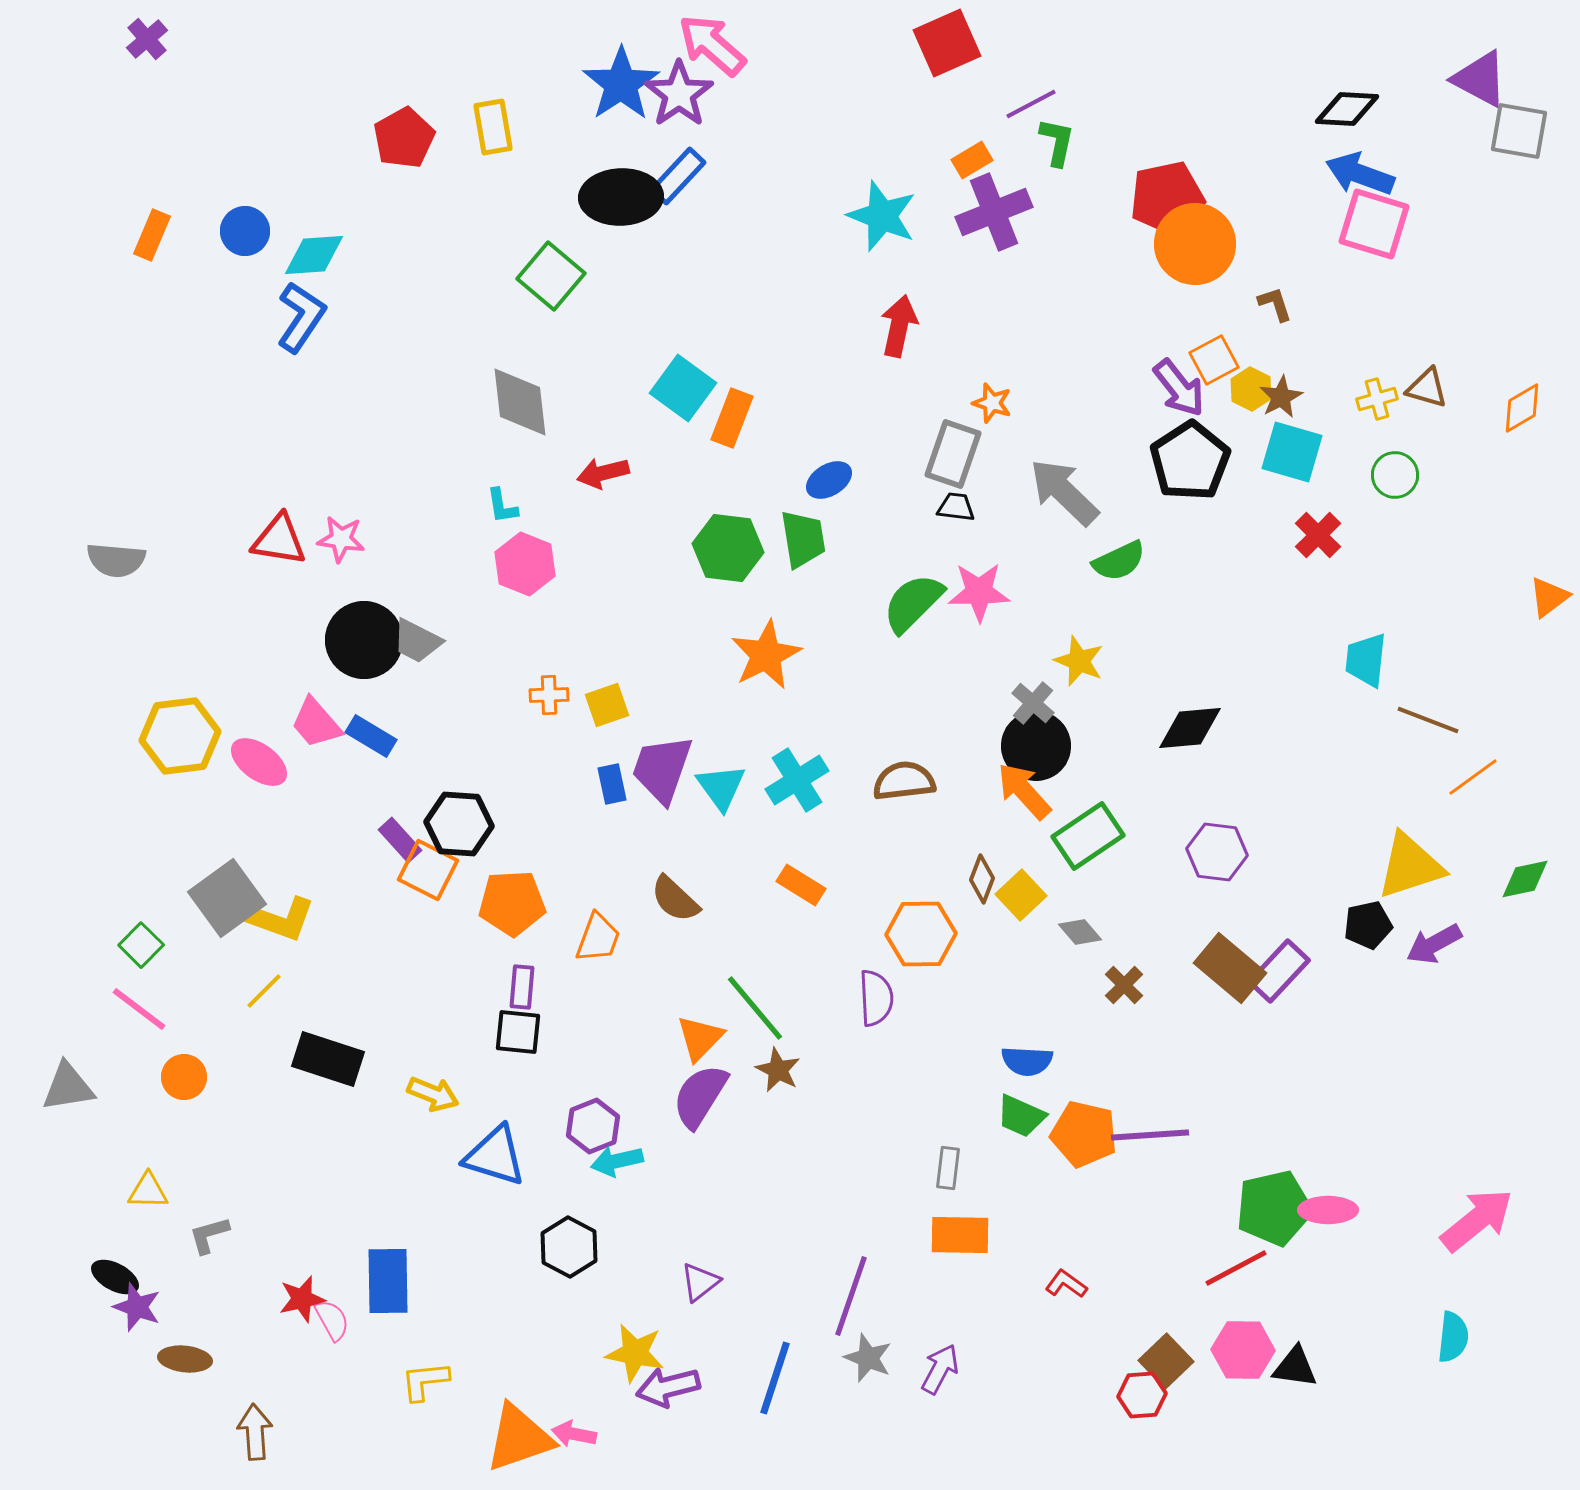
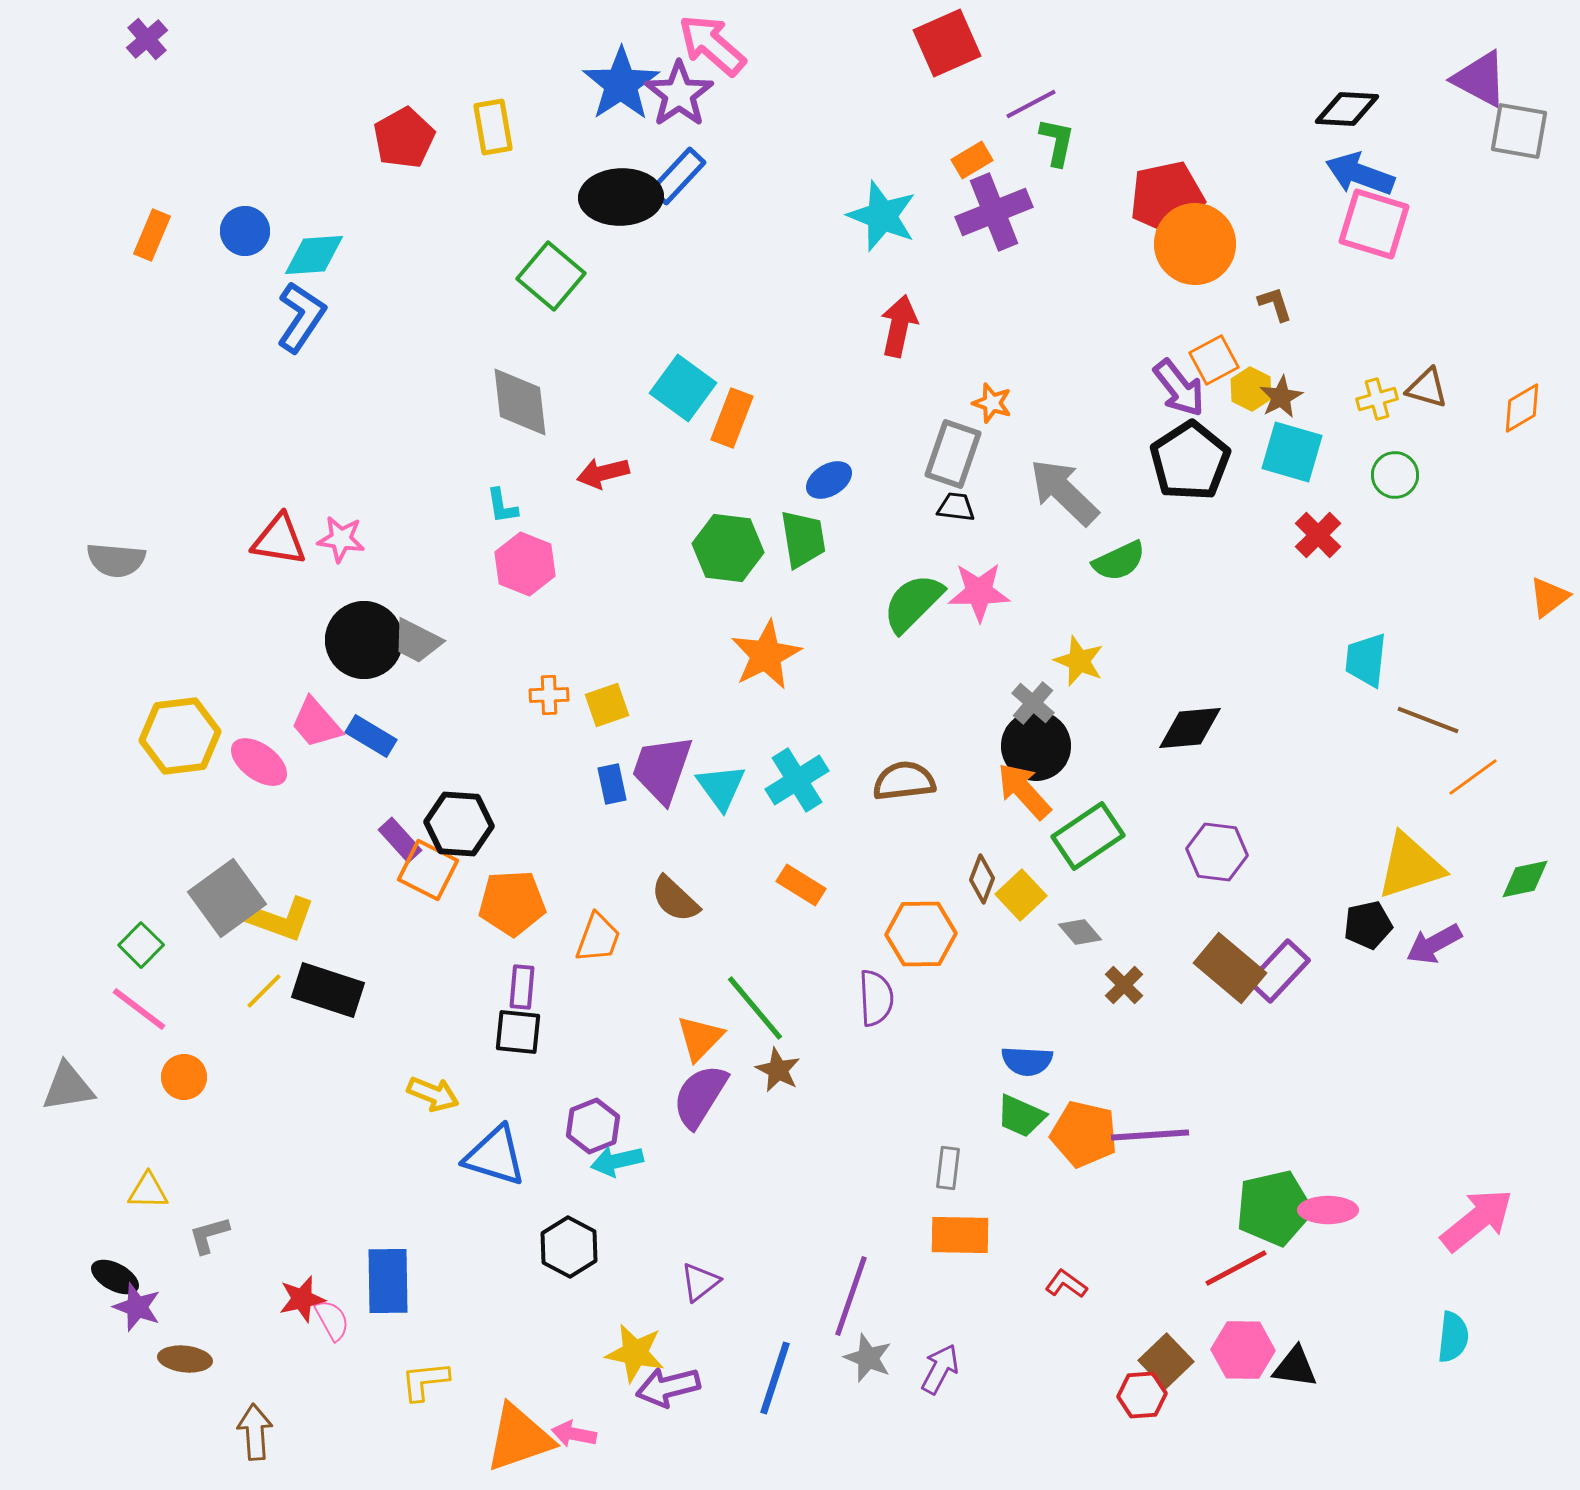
black rectangle at (328, 1059): moved 69 px up
